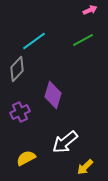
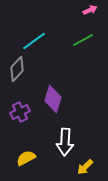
purple diamond: moved 4 px down
white arrow: rotated 48 degrees counterclockwise
